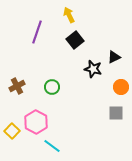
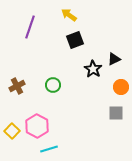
yellow arrow: rotated 28 degrees counterclockwise
purple line: moved 7 px left, 5 px up
black square: rotated 18 degrees clockwise
black triangle: moved 2 px down
black star: rotated 18 degrees clockwise
green circle: moved 1 px right, 2 px up
pink hexagon: moved 1 px right, 4 px down
cyan line: moved 3 px left, 3 px down; rotated 54 degrees counterclockwise
